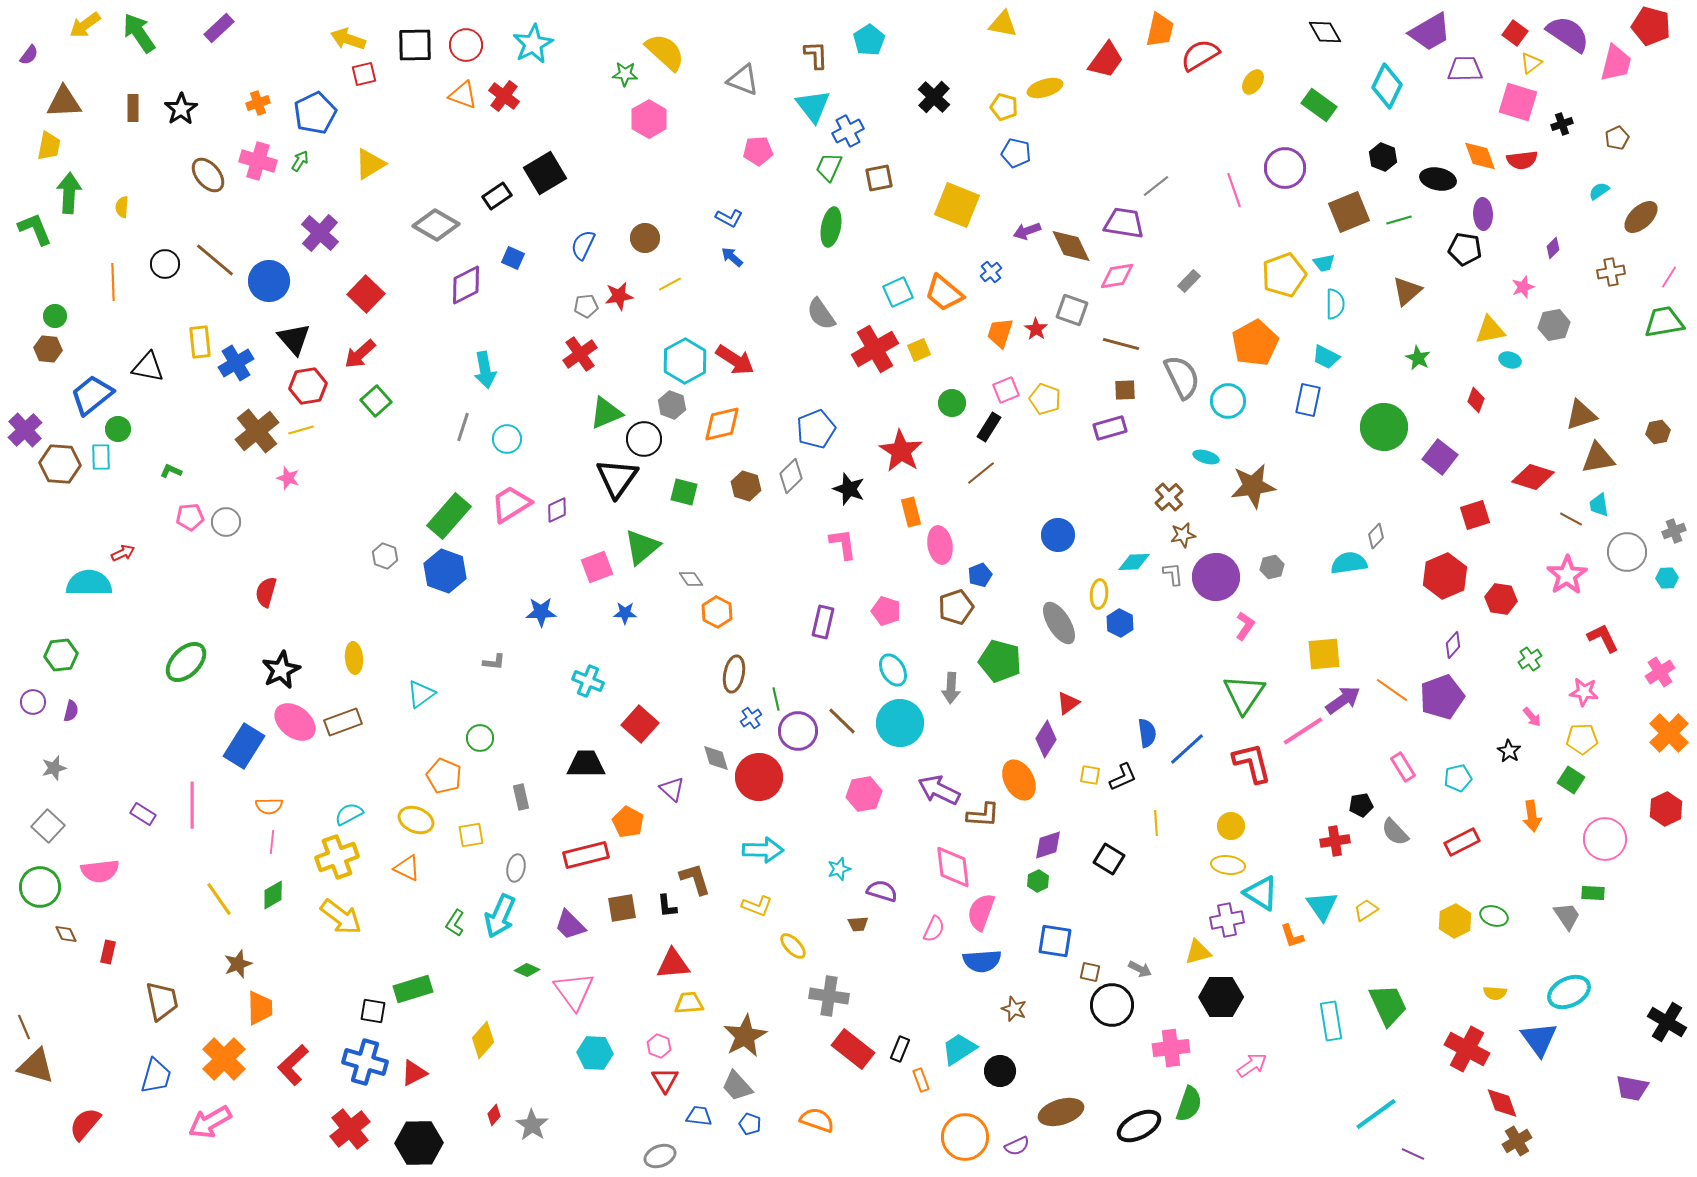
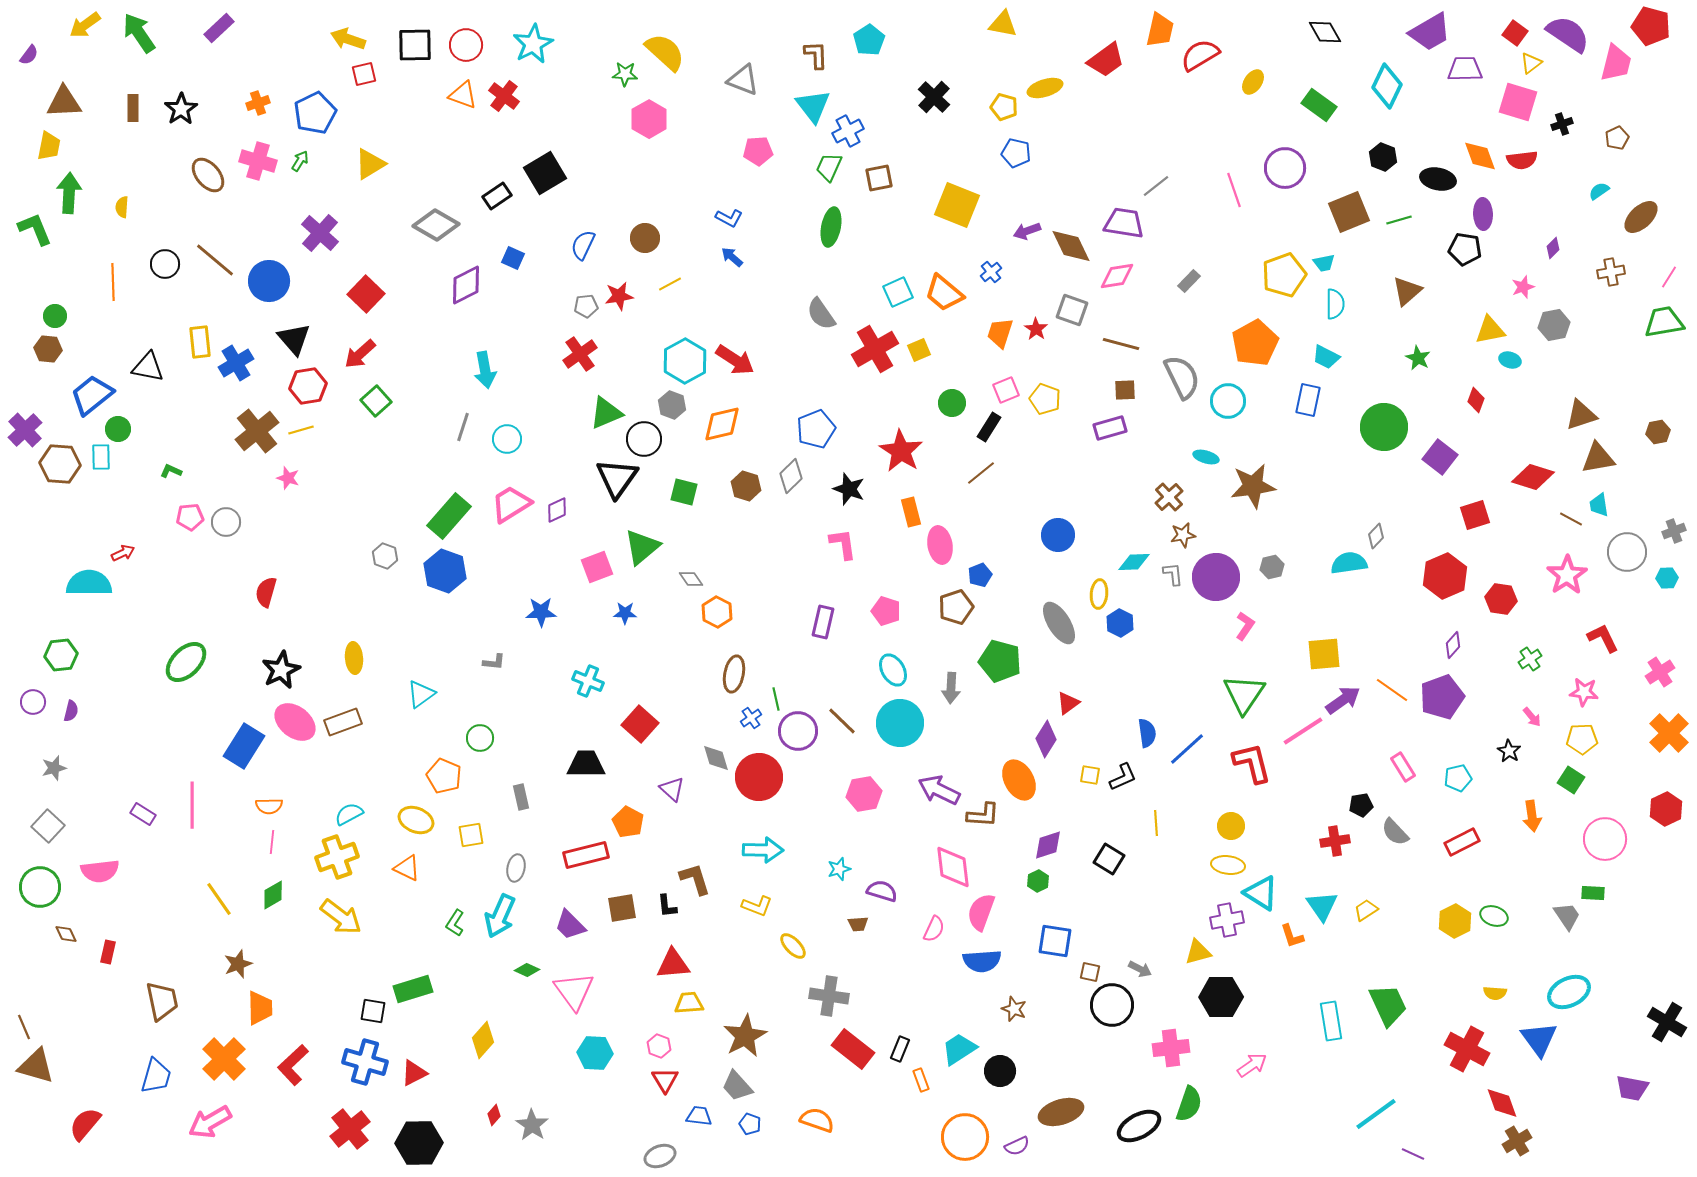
red trapezoid at (1106, 60): rotated 18 degrees clockwise
